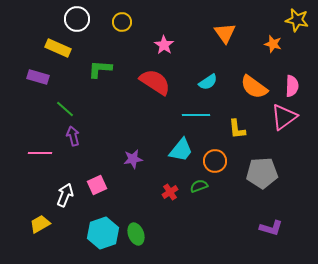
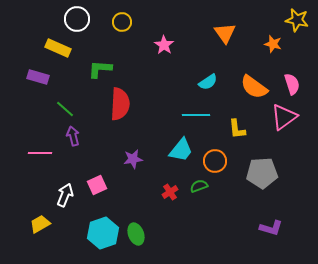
red semicircle: moved 35 px left, 22 px down; rotated 60 degrees clockwise
pink semicircle: moved 2 px up; rotated 20 degrees counterclockwise
